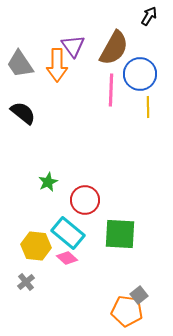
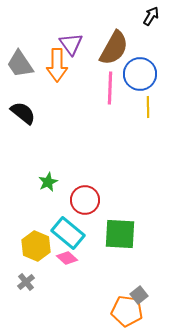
black arrow: moved 2 px right
purple triangle: moved 2 px left, 2 px up
pink line: moved 1 px left, 2 px up
yellow hexagon: rotated 16 degrees clockwise
